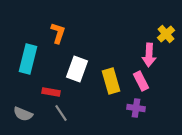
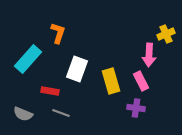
yellow cross: rotated 18 degrees clockwise
cyan rectangle: rotated 28 degrees clockwise
red rectangle: moved 1 px left, 1 px up
gray line: rotated 36 degrees counterclockwise
